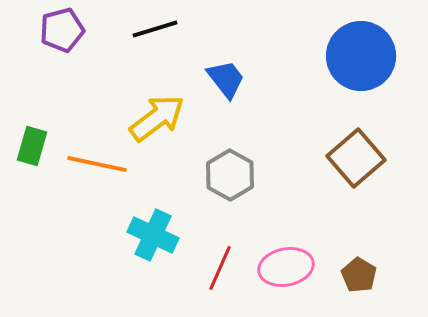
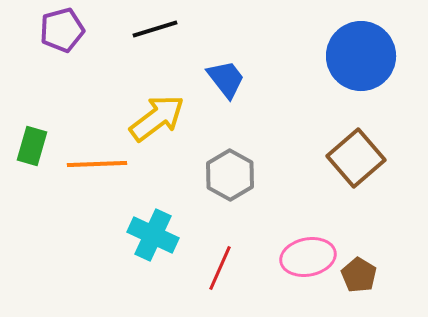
orange line: rotated 14 degrees counterclockwise
pink ellipse: moved 22 px right, 10 px up
